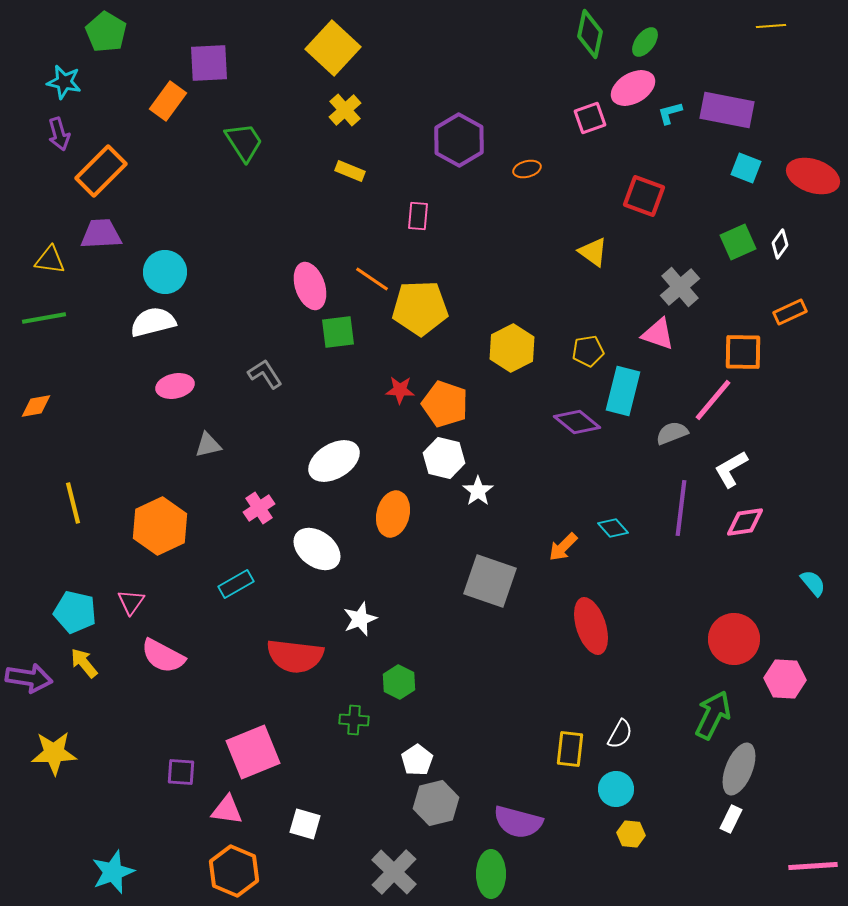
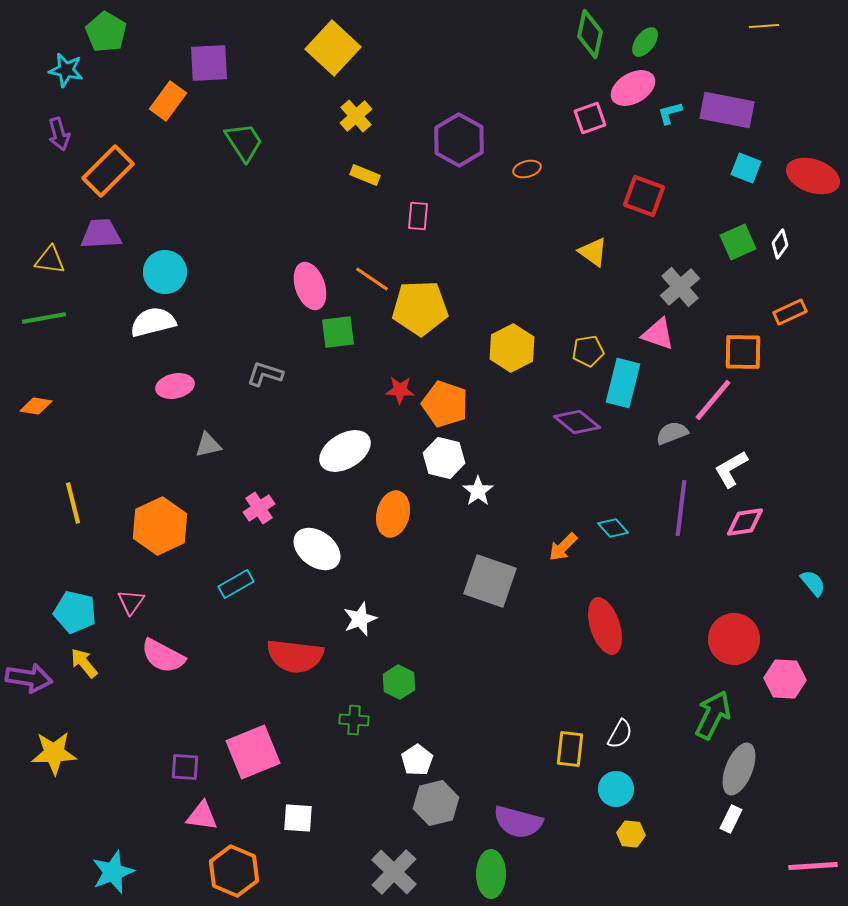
yellow line at (771, 26): moved 7 px left
cyan star at (64, 82): moved 2 px right, 12 px up
yellow cross at (345, 110): moved 11 px right, 6 px down
orange rectangle at (101, 171): moved 7 px right
yellow rectangle at (350, 171): moved 15 px right, 4 px down
gray L-shape at (265, 374): rotated 39 degrees counterclockwise
cyan rectangle at (623, 391): moved 8 px up
orange diamond at (36, 406): rotated 20 degrees clockwise
white ellipse at (334, 461): moved 11 px right, 10 px up
red ellipse at (591, 626): moved 14 px right
purple square at (181, 772): moved 4 px right, 5 px up
pink triangle at (227, 810): moved 25 px left, 6 px down
white square at (305, 824): moved 7 px left, 6 px up; rotated 12 degrees counterclockwise
